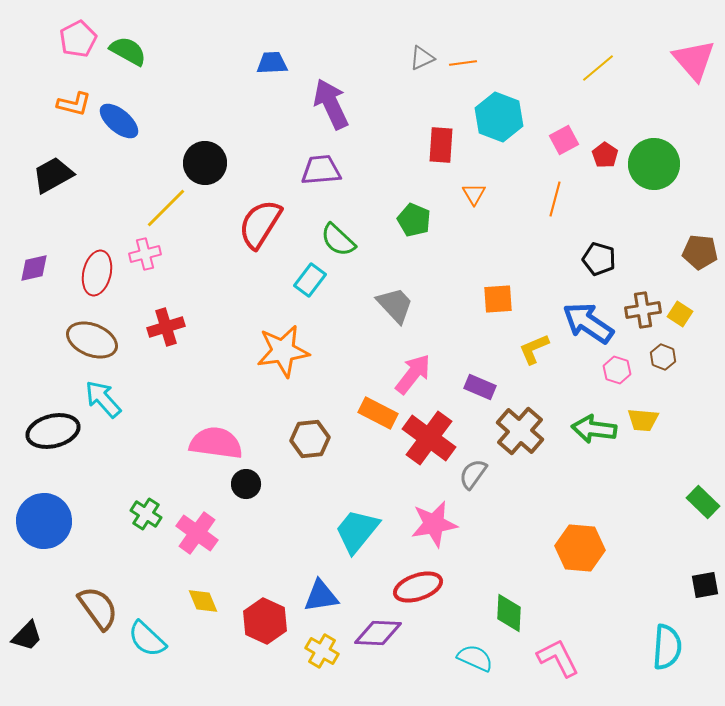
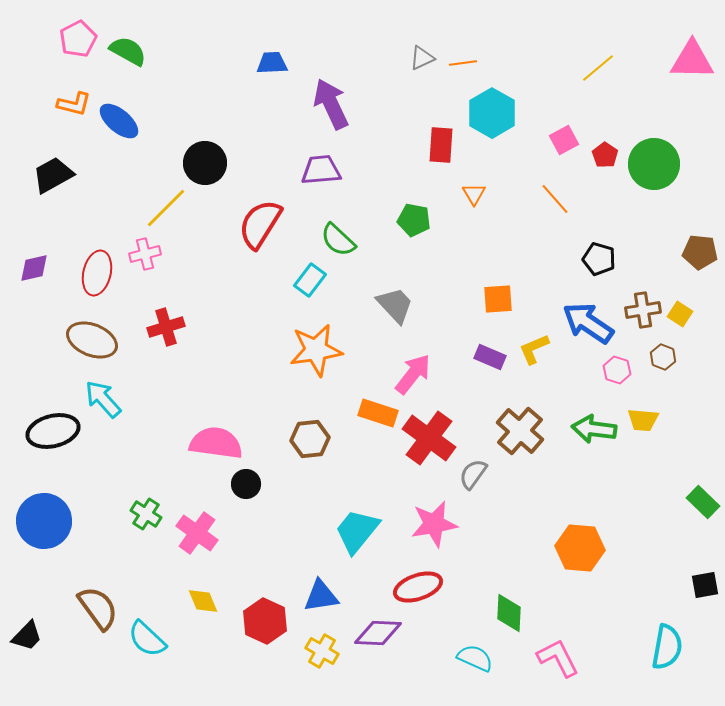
pink triangle at (694, 60): moved 2 px left; rotated 48 degrees counterclockwise
cyan hexagon at (499, 117): moved 7 px left, 4 px up; rotated 9 degrees clockwise
orange line at (555, 199): rotated 56 degrees counterclockwise
green pentagon at (414, 220): rotated 12 degrees counterclockwise
orange star at (283, 351): moved 33 px right, 1 px up
purple rectangle at (480, 387): moved 10 px right, 30 px up
orange rectangle at (378, 413): rotated 9 degrees counterclockwise
cyan semicircle at (667, 647): rotated 6 degrees clockwise
